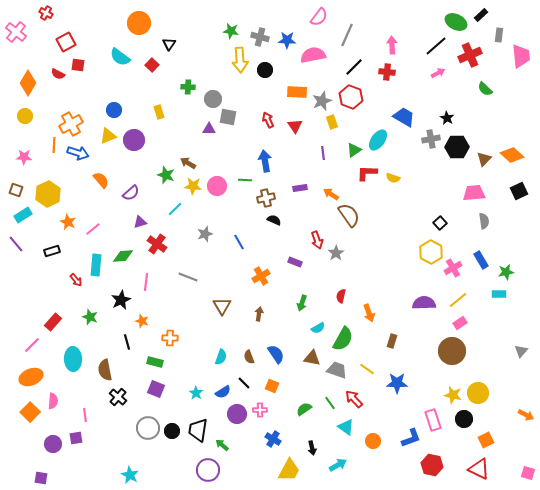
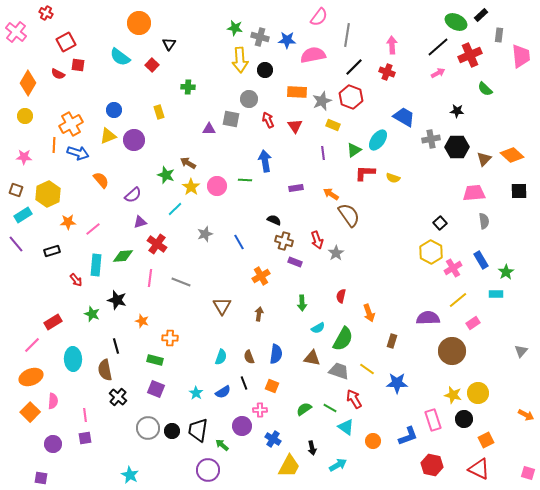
green star at (231, 31): moved 4 px right, 3 px up
gray line at (347, 35): rotated 15 degrees counterclockwise
black line at (436, 46): moved 2 px right, 1 px down
red cross at (387, 72): rotated 14 degrees clockwise
gray circle at (213, 99): moved 36 px right
gray square at (228, 117): moved 3 px right, 2 px down
black star at (447, 118): moved 10 px right, 7 px up; rotated 24 degrees counterclockwise
yellow rectangle at (332, 122): moved 1 px right, 3 px down; rotated 48 degrees counterclockwise
red L-shape at (367, 173): moved 2 px left
yellow star at (193, 186): moved 2 px left, 1 px down; rotated 30 degrees clockwise
purple rectangle at (300, 188): moved 4 px left
black square at (519, 191): rotated 24 degrees clockwise
purple semicircle at (131, 193): moved 2 px right, 2 px down
brown cross at (266, 198): moved 18 px right, 43 px down; rotated 30 degrees clockwise
orange star at (68, 222): rotated 28 degrees counterclockwise
green star at (506, 272): rotated 21 degrees counterclockwise
gray line at (188, 277): moved 7 px left, 5 px down
pink line at (146, 282): moved 4 px right, 4 px up
cyan rectangle at (499, 294): moved 3 px left
black star at (121, 300): moved 4 px left; rotated 30 degrees counterclockwise
green arrow at (302, 303): rotated 21 degrees counterclockwise
purple semicircle at (424, 303): moved 4 px right, 15 px down
green star at (90, 317): moved 2 px right, 3 px up
red rectangle at (53, 322): rotated 18 degrees clockwise
pink rectangle at (460, 323): moved 13 px right
black line at (127, 342): moved 11 px left, 4 px down
blue semicircle at (276, 354): rotated 42 degrees clockwise
green rectangle at (155, 362): moved 2 px up
gray trapezoid at (337, 370): moved 2 px right, 1 px down
black line at (244, 383): rotated 24 degrees clockwise
red arrow at (354, 399): rotated 12 degrees clockwise
green line at (330, 403): moved 5 px down; rotated 24 degrees counterclockwise
purple circle at (237, 414): moved 5 px right, 12 px down
purple square at (76, 438): moved 9 px right
blue L-shape at (411, 438): moved 3 px left, 2 px up
yellow trapezoid at (289, 470): moved 4 px up
